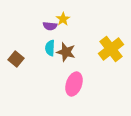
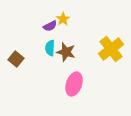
purple semicircle: rotated 32 degrees counterclockwise
